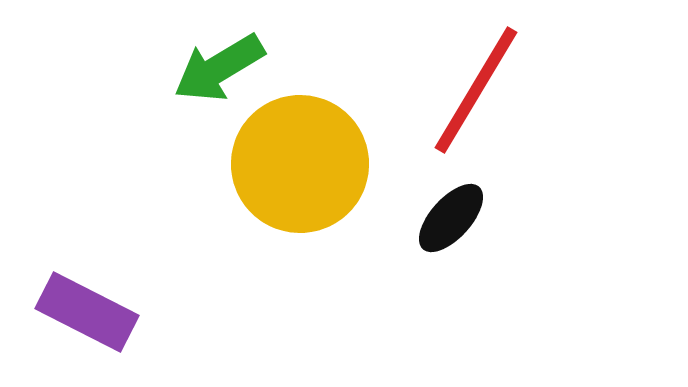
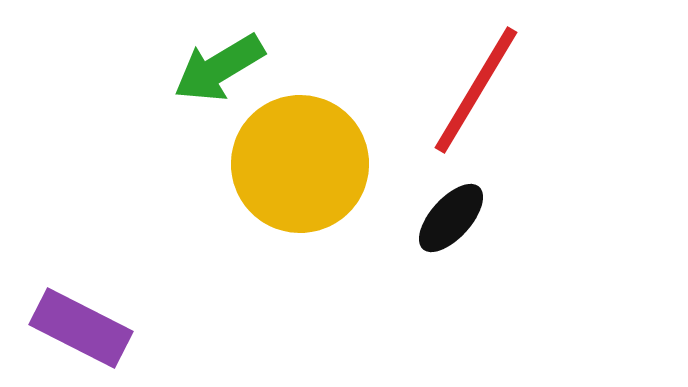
purple rectangle: moved 6 px left, 16 px down
